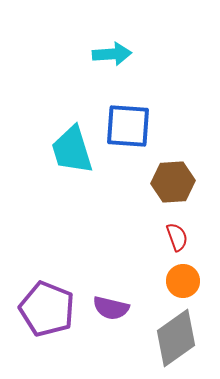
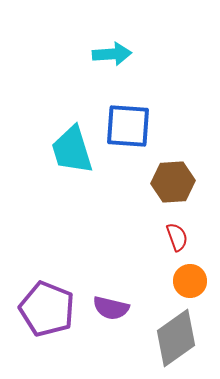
orange circle: moved 7 px right
